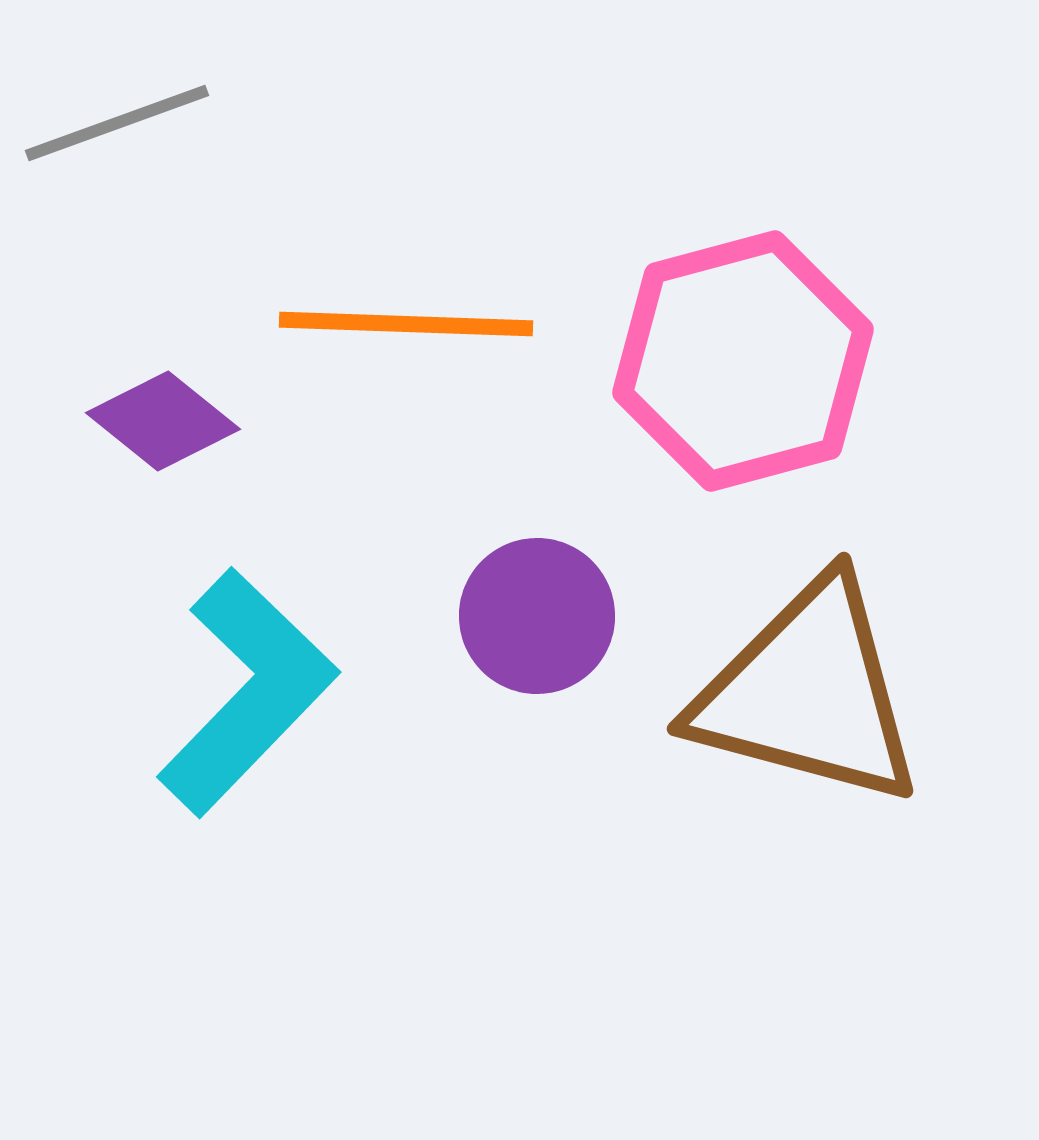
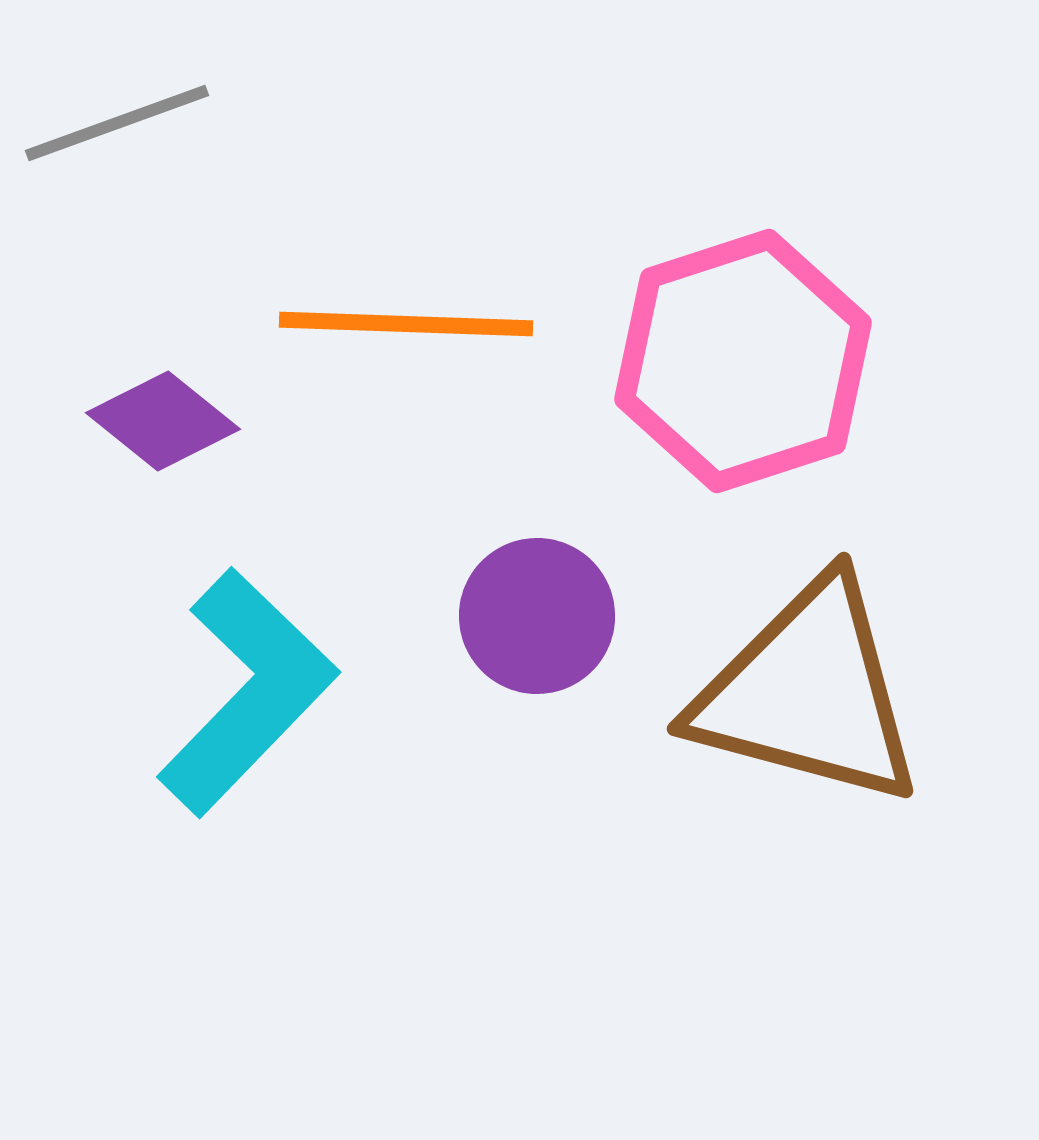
pink hexagon: rotated 3 degrees counterclockwise
